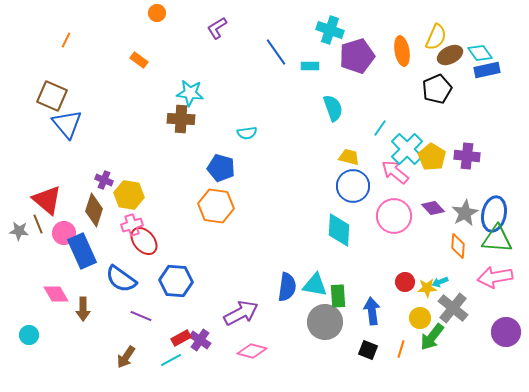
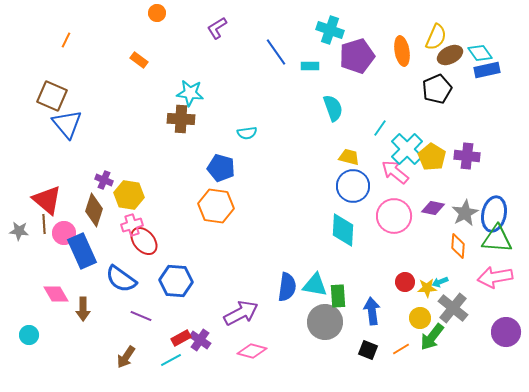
purple diamond at (433, 208): rotated 35 degrees counterclockwise
brown line at (38, 224): moved 6 px right; rotated 18 degrees clockwise
cyan diamond at (339, 230): moved 4 px right
orange line at (401, 349): rotated 42 degrees clockwise
